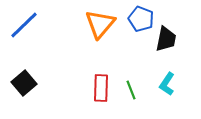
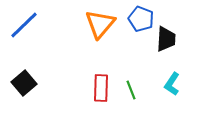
black trapezoid: rotated 8 degrees counterclockwise
cyan L-shape: moved 5 px right
